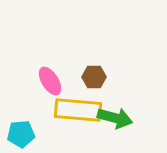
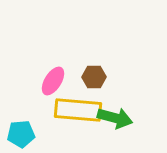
pink ellipse: moved 3 px right; rotated 64 degrees clockwise
